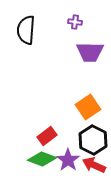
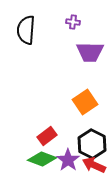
purple cross: moved 2 px left
orange square: moved 3 px left, 5 px up
black hexagon: moved 1 px left, 4 px down
